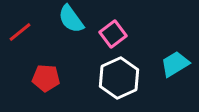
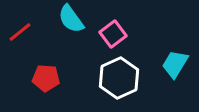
cyan trapezoid: rotated 28 degrees counterclockwise
